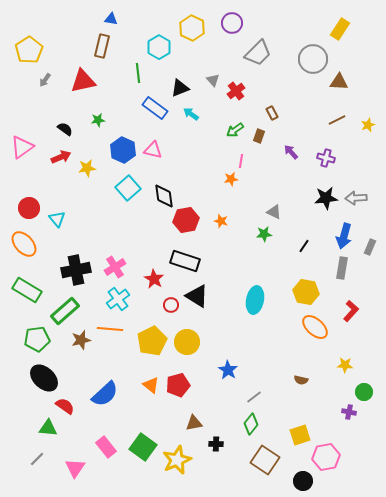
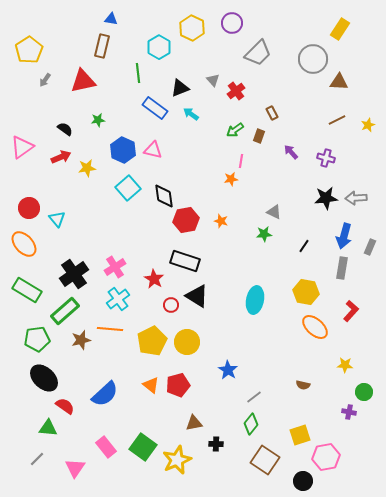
black cross at (76, 270): moved 2 px left, 4 px down; rotated 24 degrees counterclockwise
brown semicircle at (301, 380): moved 2 px right, 5 px down
